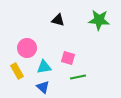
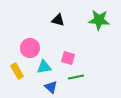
pink circle: moved 3 px right
green line: moved 2 px left
blue triangle: moved 8 px right
